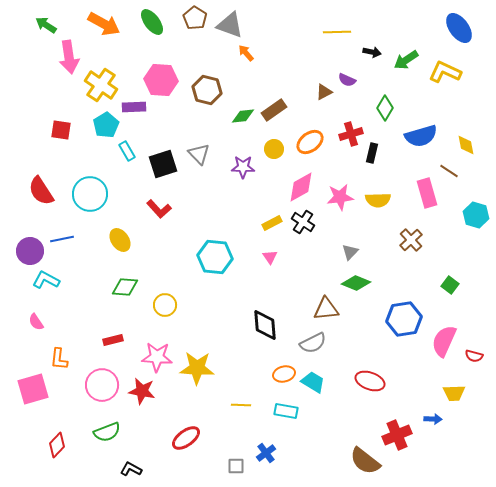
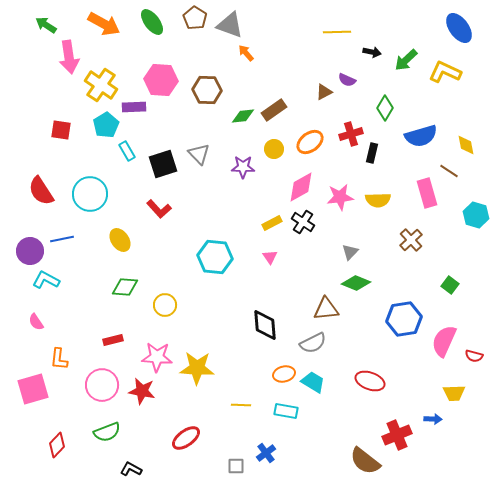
green arrow at (406, 60): rotated 10 degrees counterclockwise
brown hexagon at (207, 90): rotated 12 degrees counterclockwise
